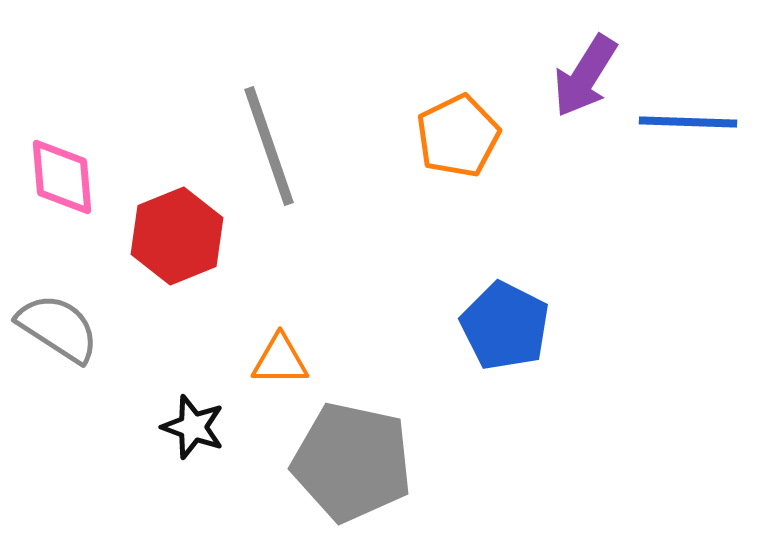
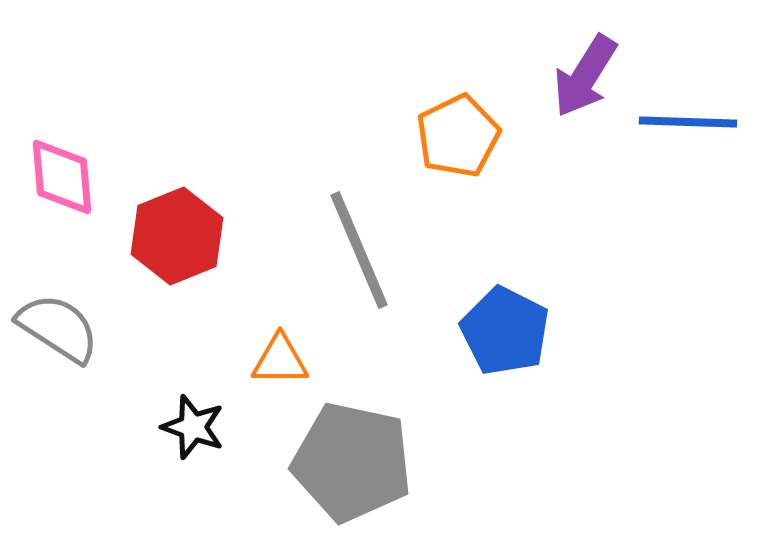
gray line: moved 90 px right, 104 px down; rotated 4 degrees counterclockwise
blue pentagon: moved 5 px down
